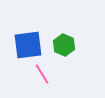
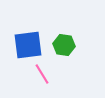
green hexagon: rotated 15 degrees counterclockwise
